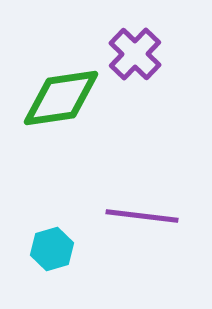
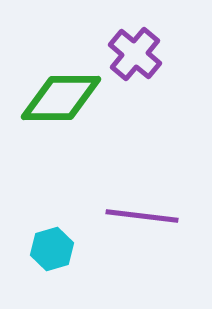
purple cross: rotated 4 degrees counterclockwise
green diamond: rotated 8 degrees clockwise
